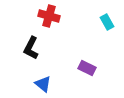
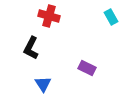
cyan rectangle: moved 4 px right, 5 px up
blue triangle: rotated 18 degrees clockwise
